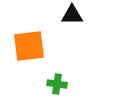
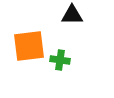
green cross: moved 3 px right, 24 px up
